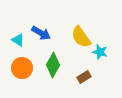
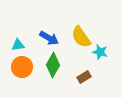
blue arrow: moved 8 px right, 5 px down
cyan triangle: moved 5 px down; rotated 40 degrees counterclockwise
orange circle: moved 1 px up
